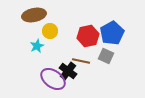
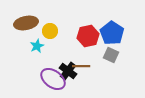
brown ellipse: moved 8 px left, 8 px down
blue pentagon: rotated 10 degrees counterclockwise
gray square: moved 5 px right, 1 px up
brown line: moved 5 px down; rotated 12 degrees counterclockwise
